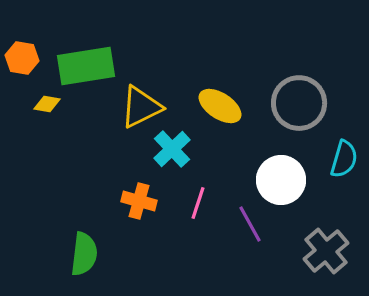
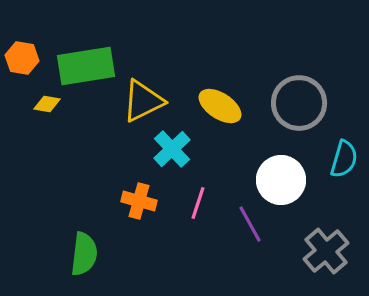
yellow triangle: moved 2 px right, 6 px up
